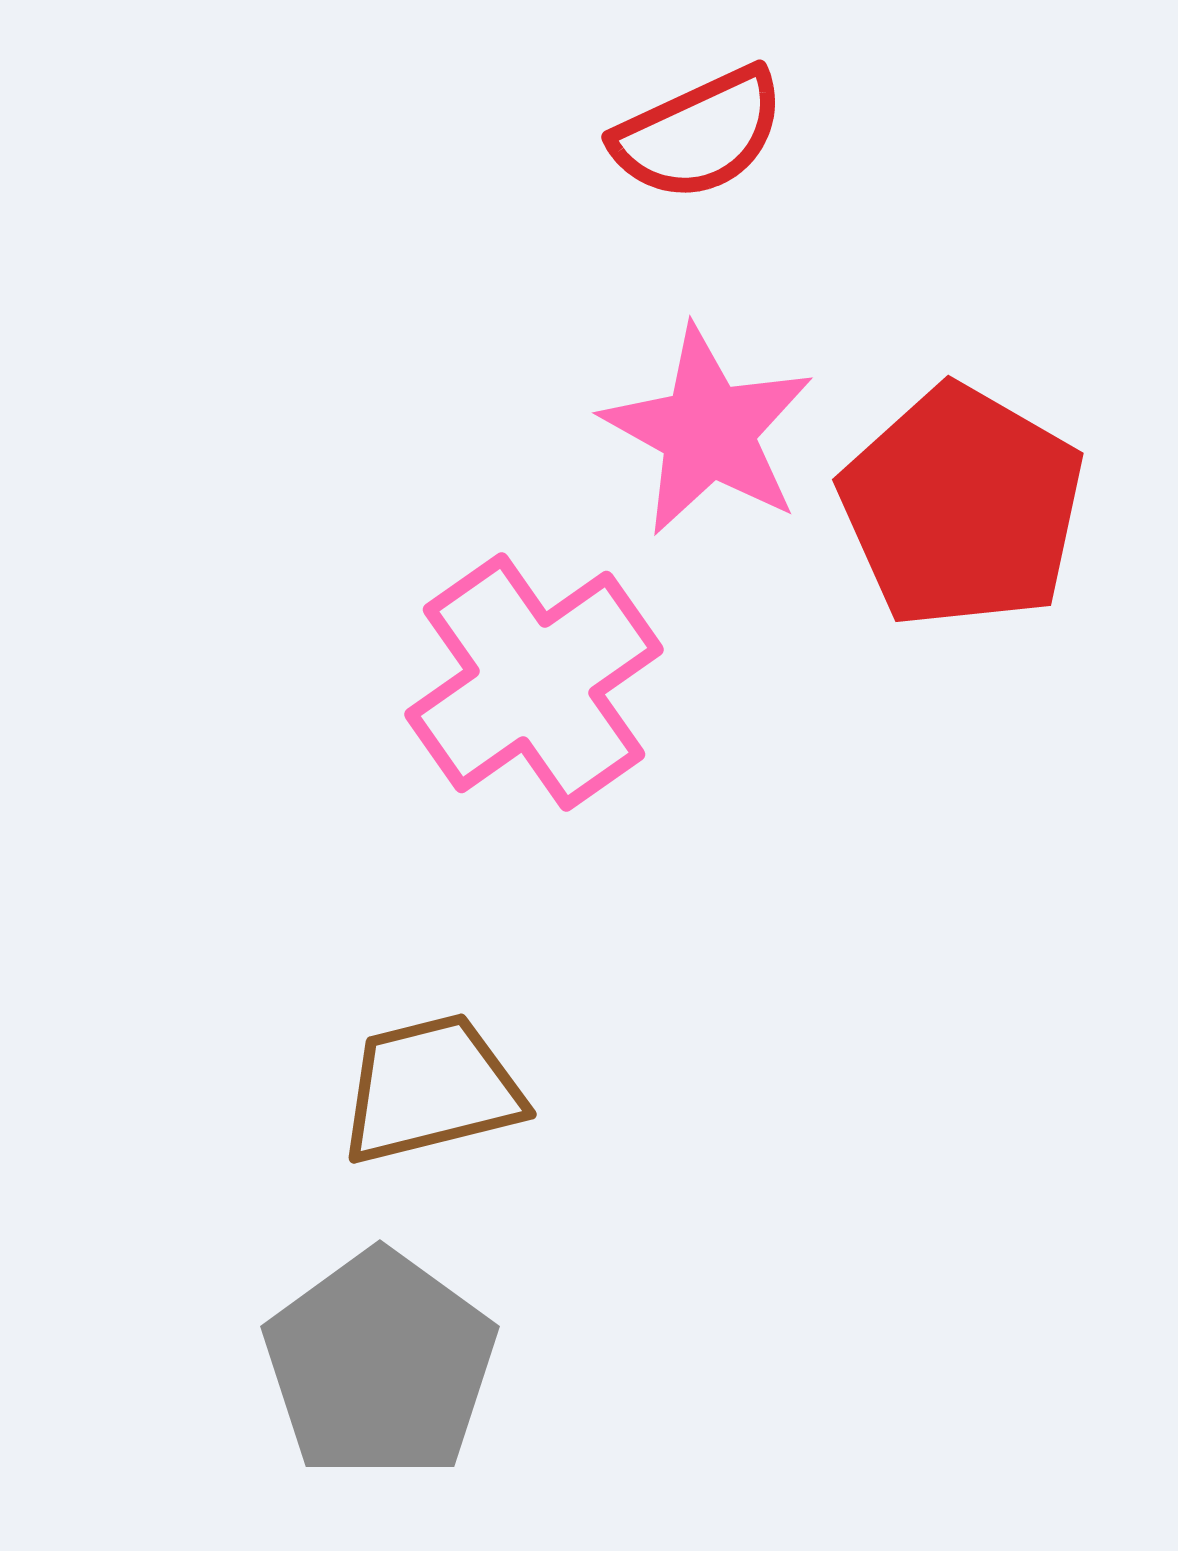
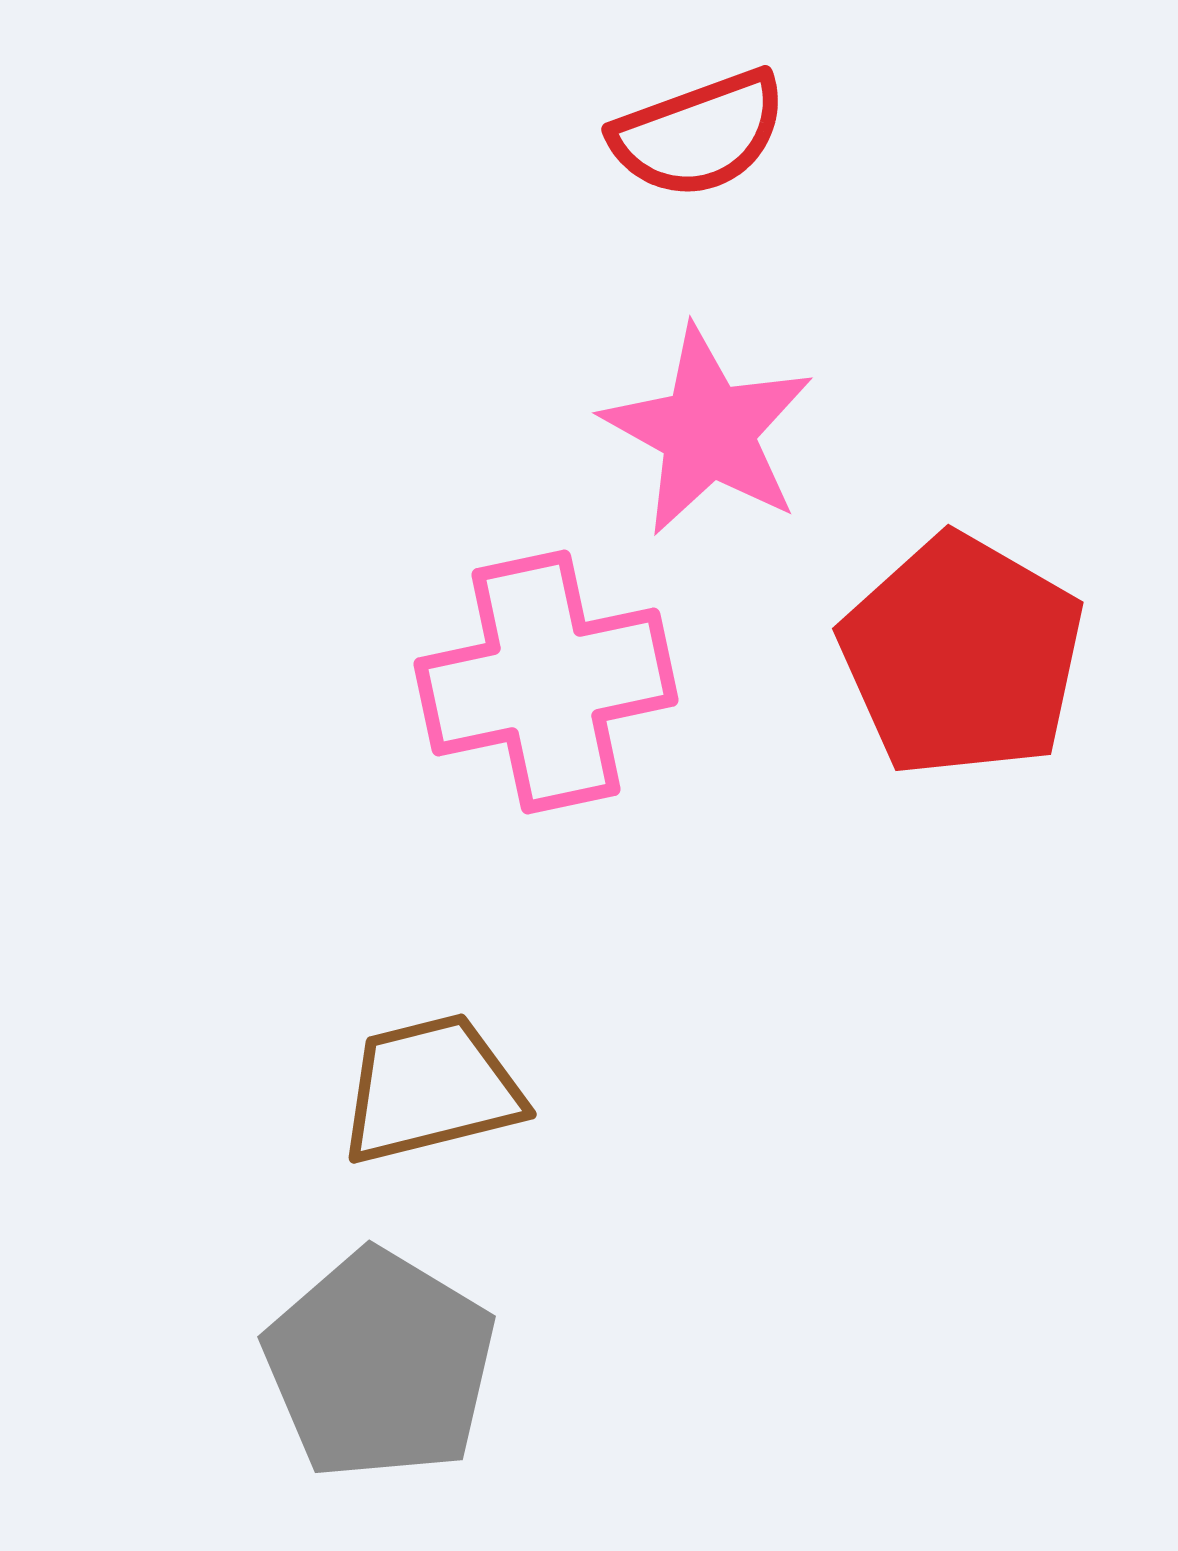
red semicircle: rotated 5 degrees clockwise
red pentagon: moved 149 px down
pink cross: moved 12 px right; rotated 23 degrees clockwise
gray pentagon: rotated 5 degrees counterclockwise
